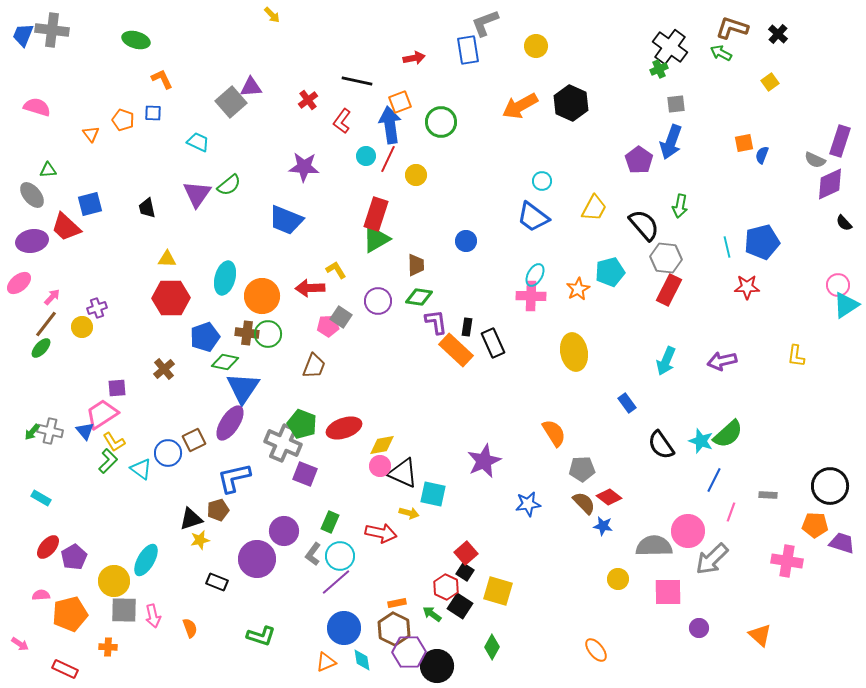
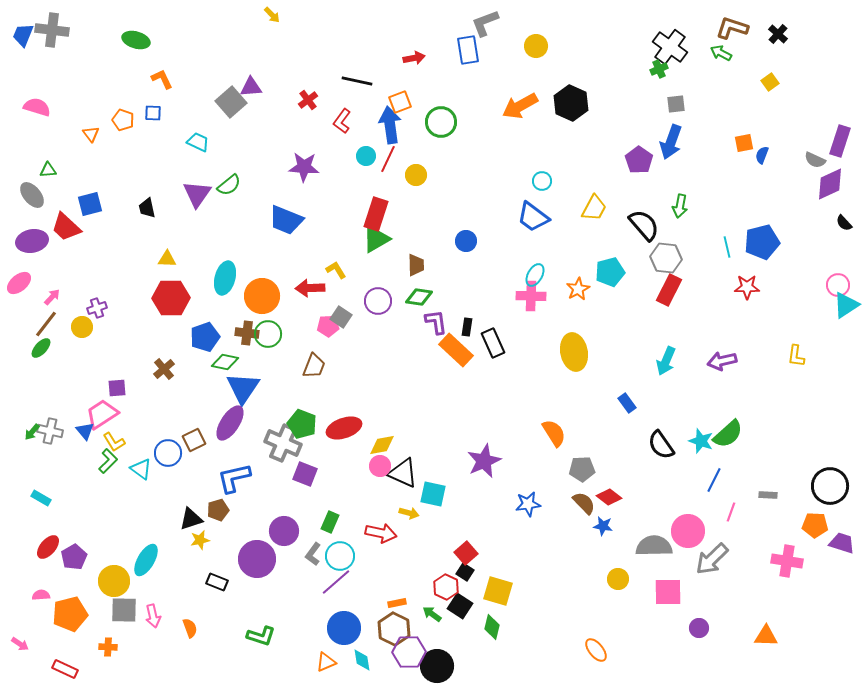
orange triangle at (760, 635): moved 6 px right, 1 px down; rotated 40 degrees counterclockwise
green diamond at (492, 647): moved 20 px up; rotated 15 degrees counterclockwise
